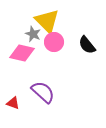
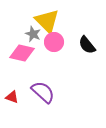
red triangle: moved 1 px left, 6 px up
